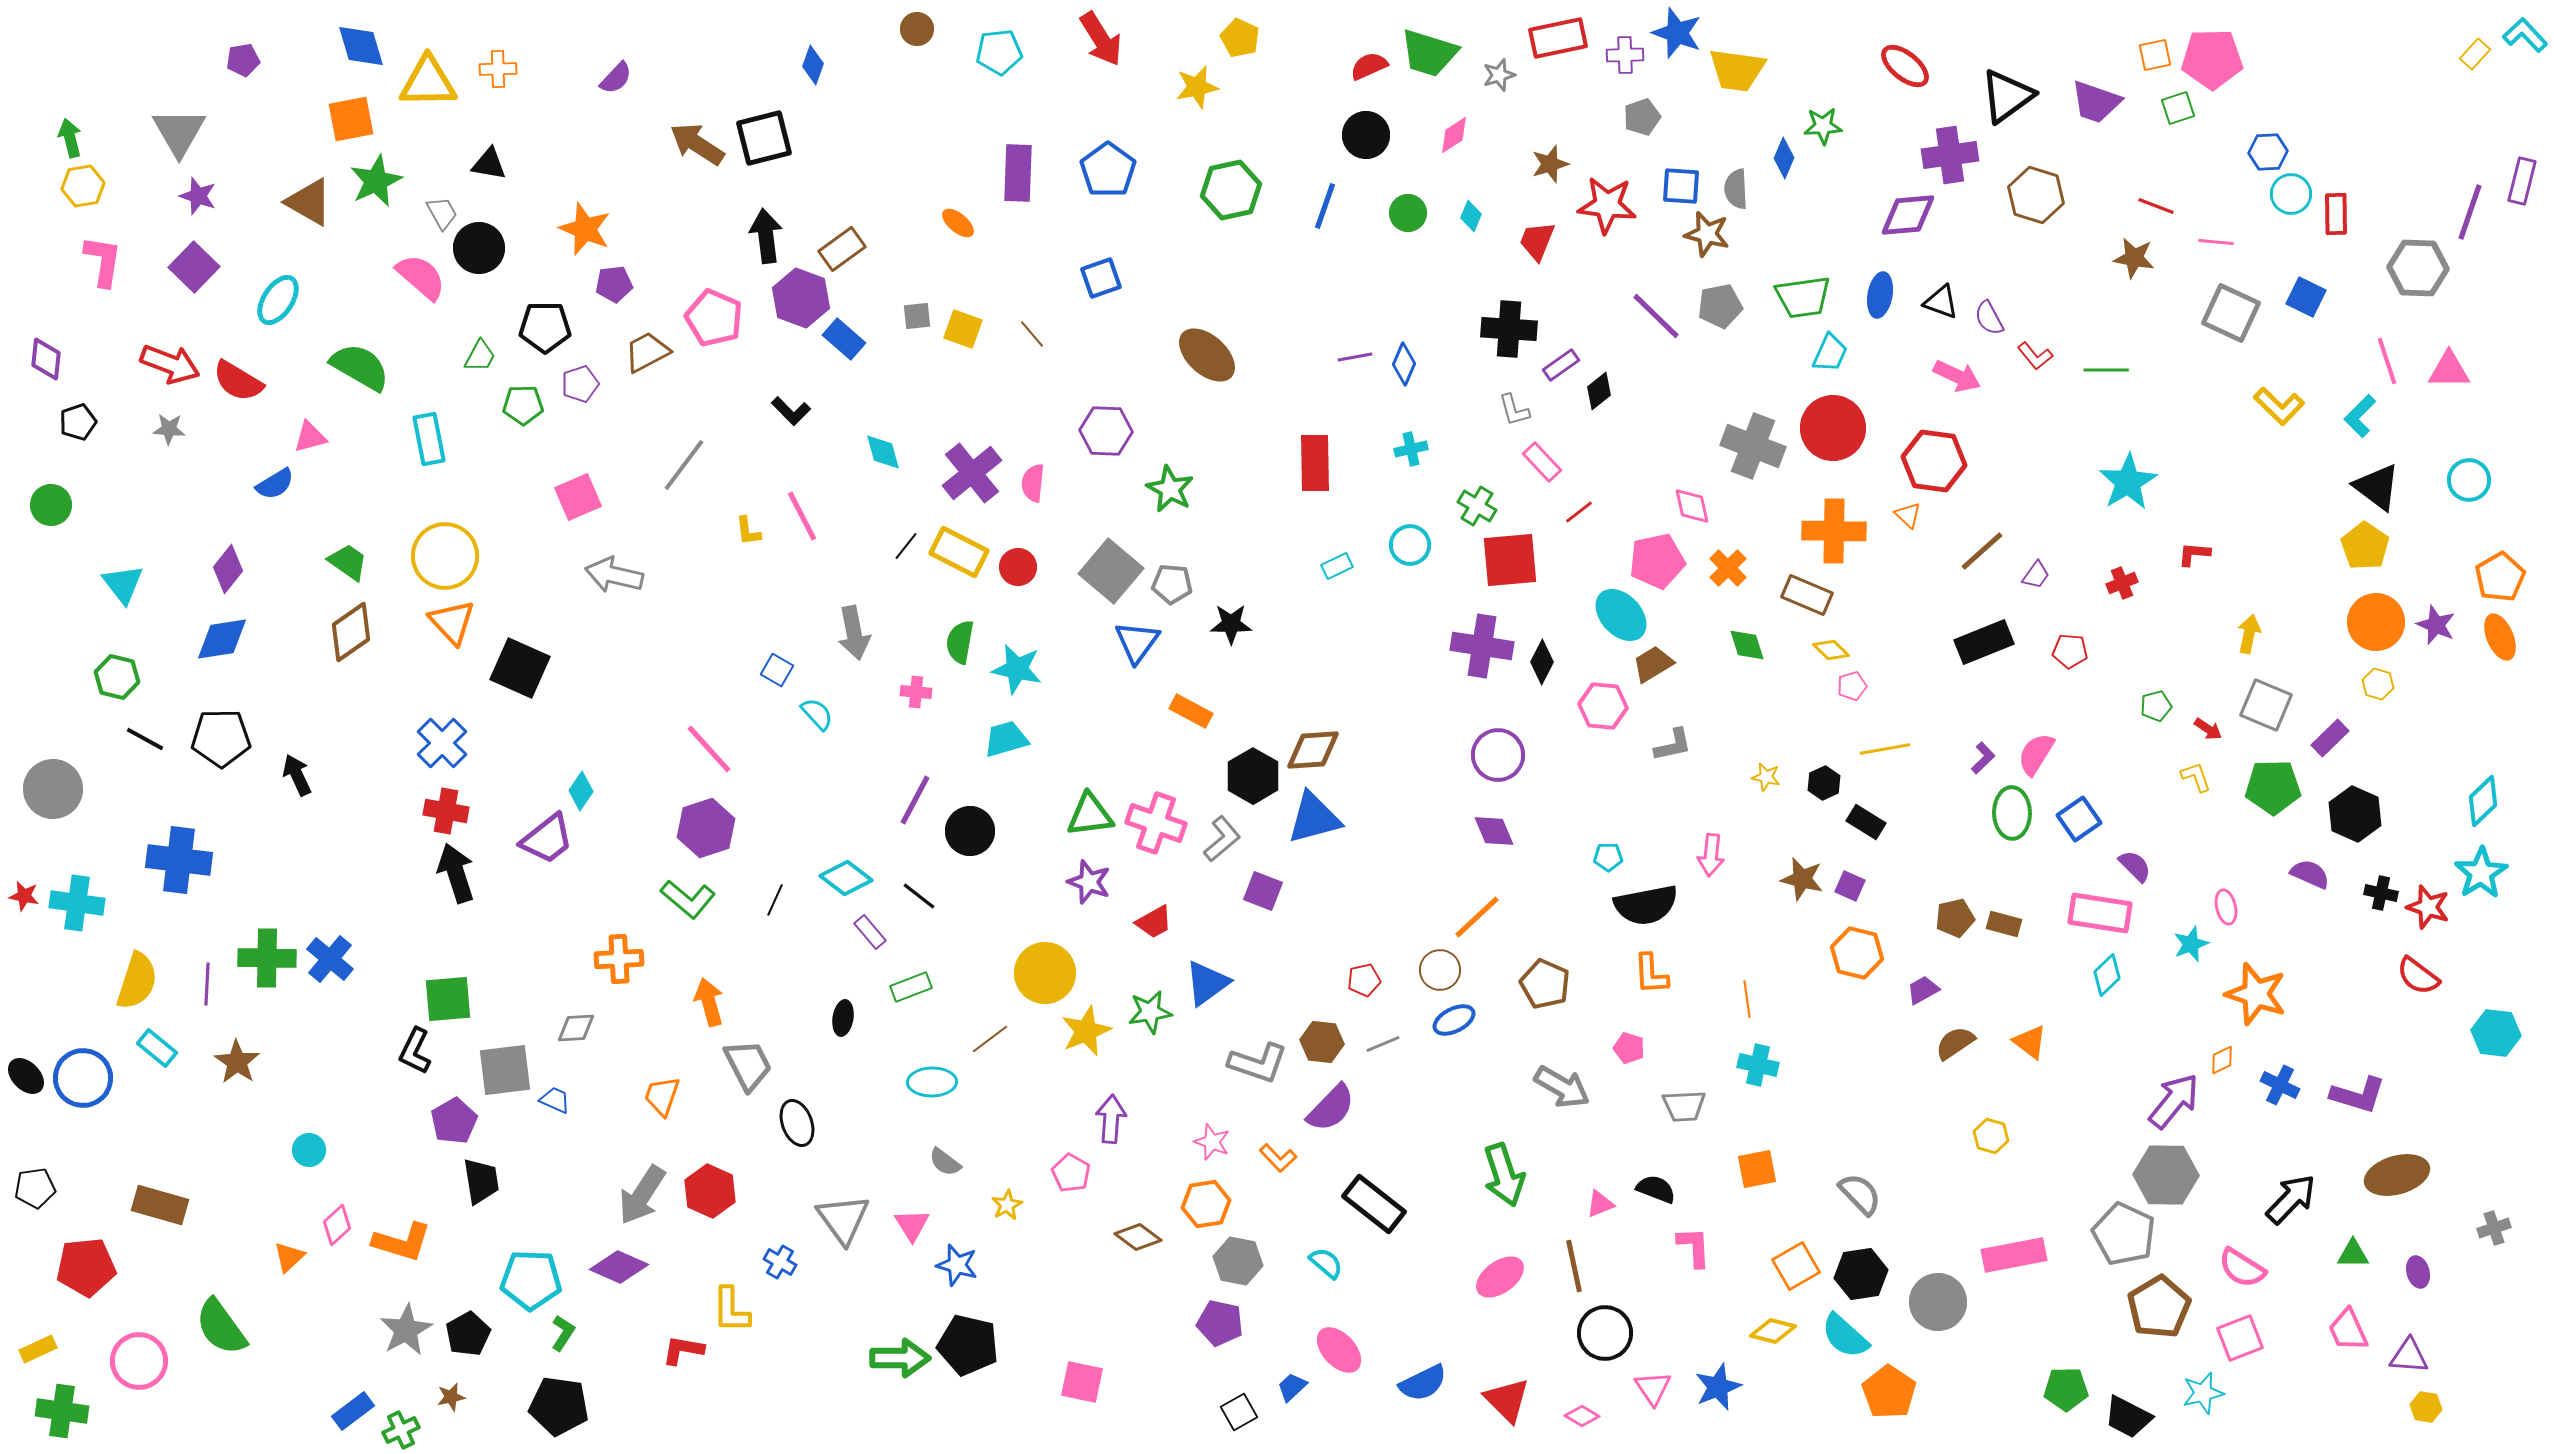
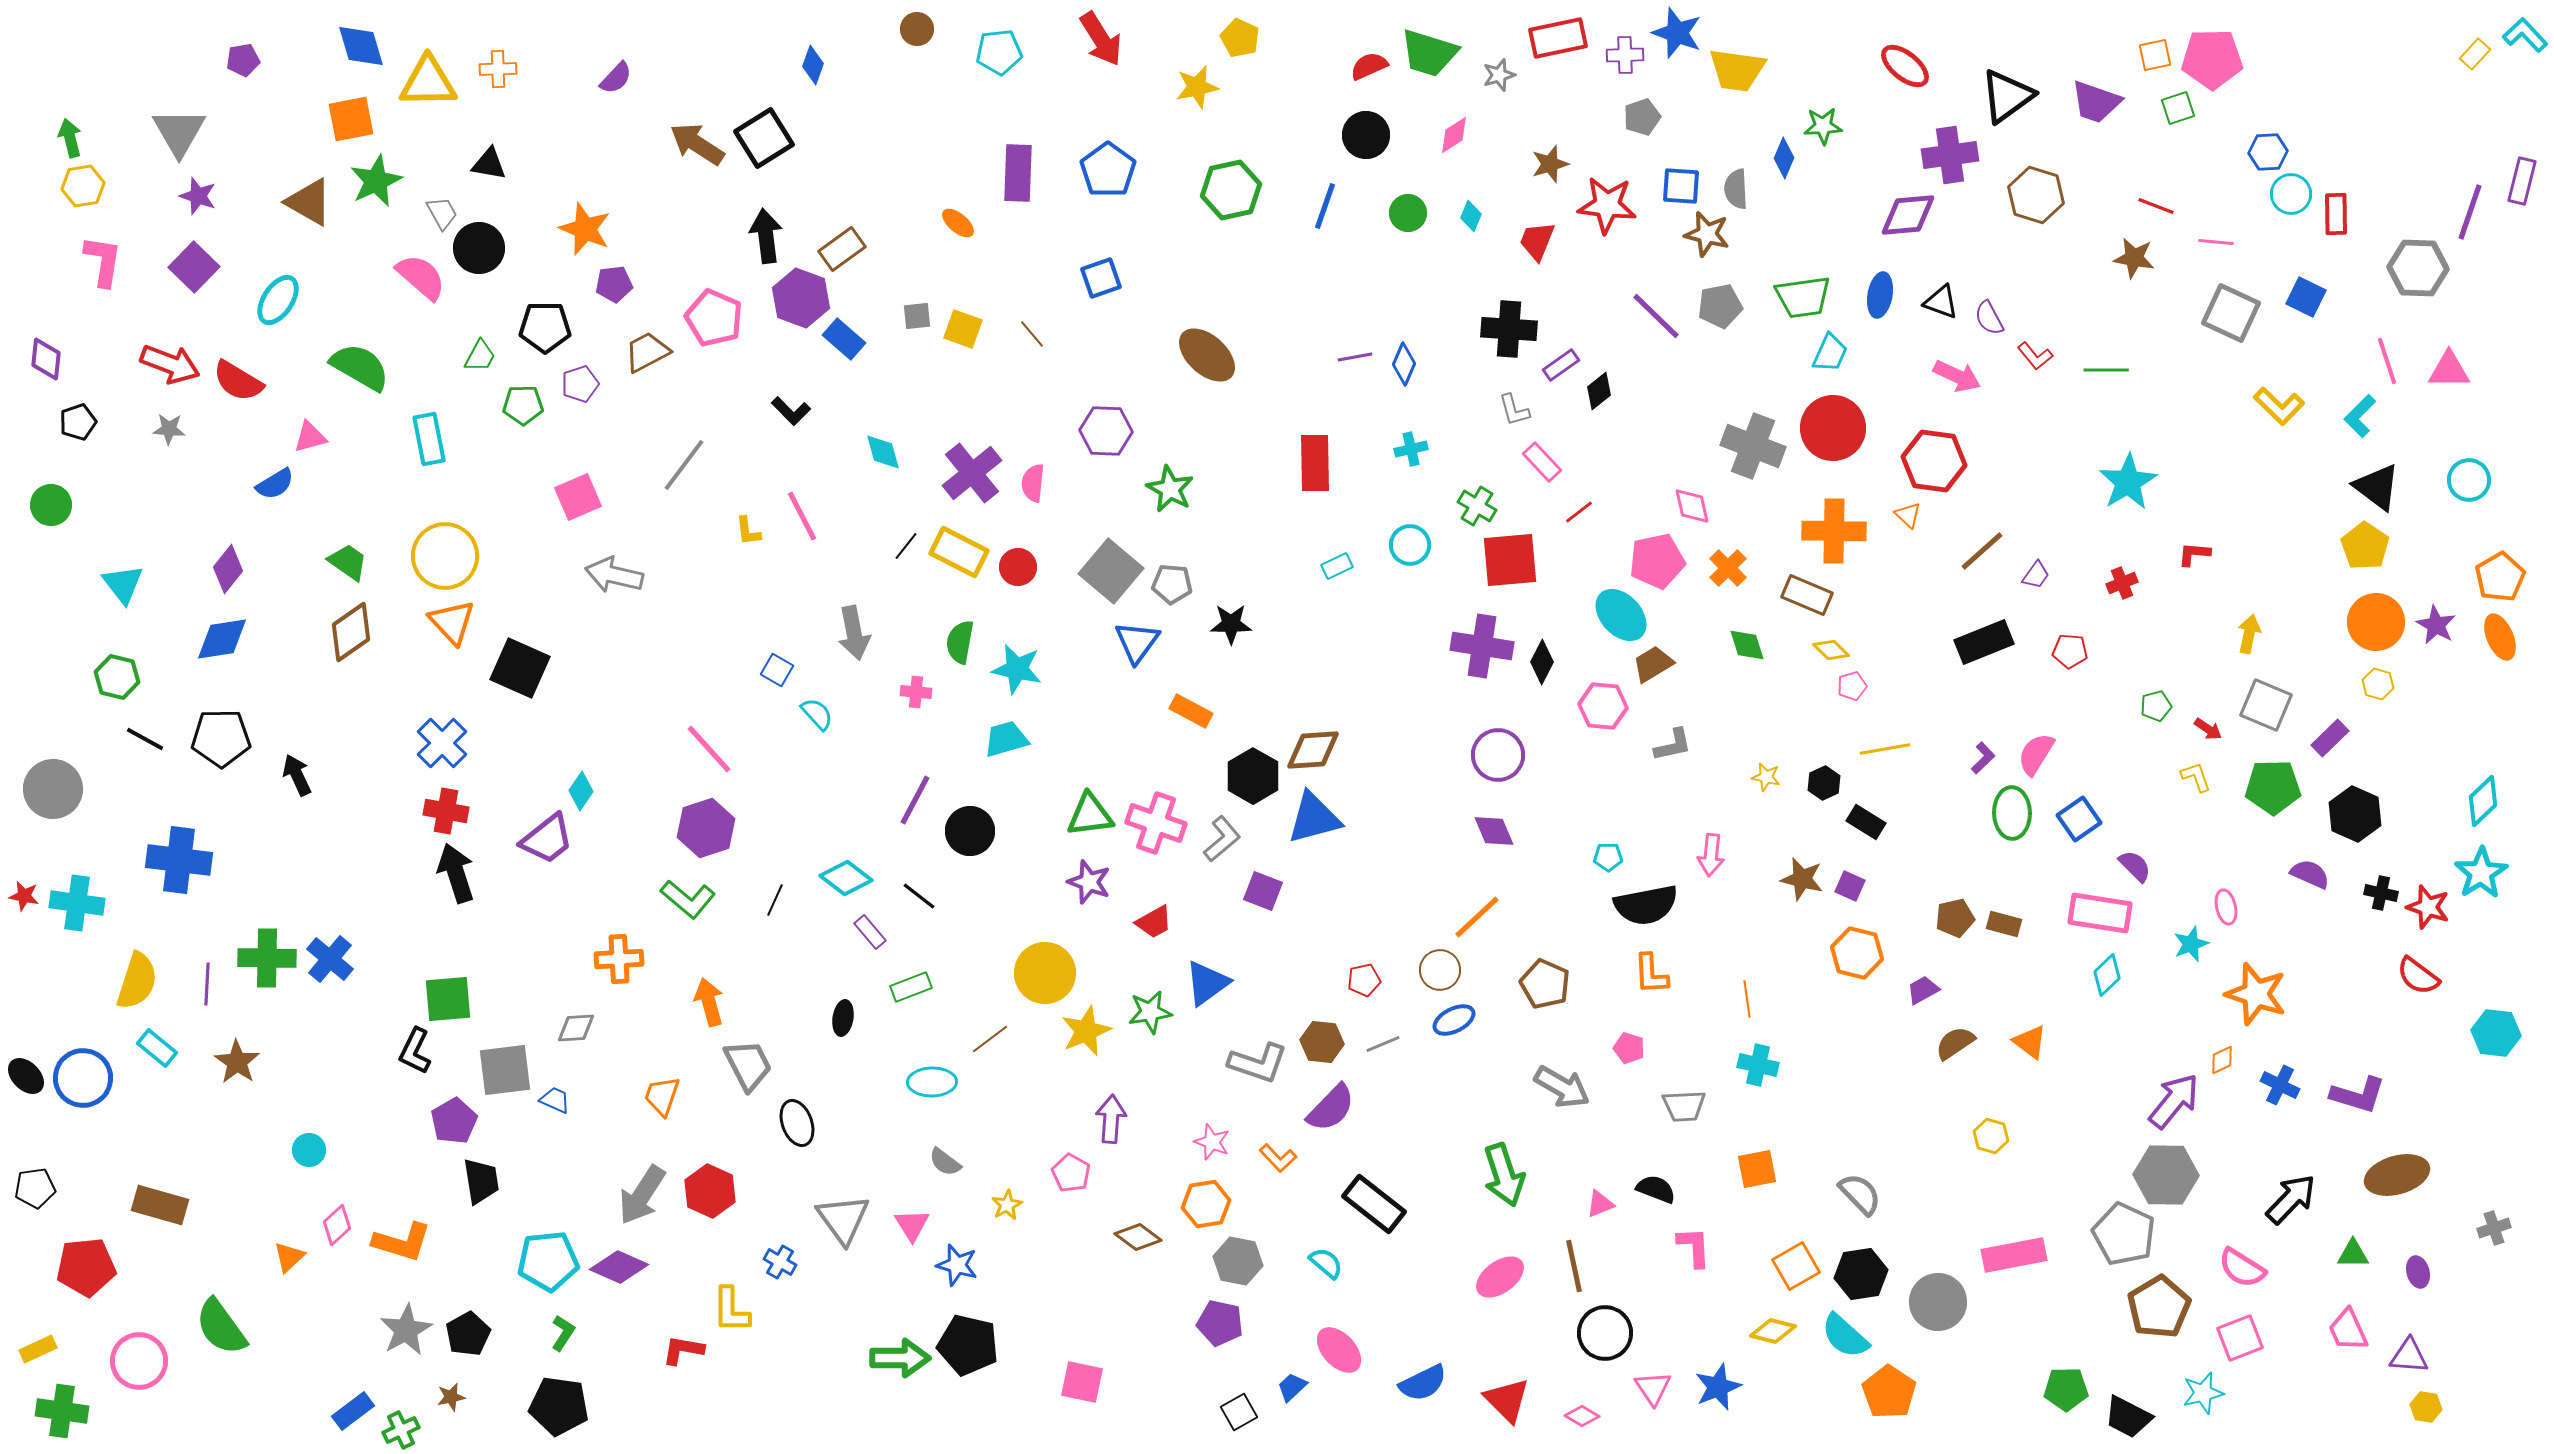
black square at (764, 138): rotated 18 degrees counterclockwise
purple star at (2436, 625): rotated 6 degrees clockwise
cyan pentagon at (531, 1280): moved 17 px right, 19 px up; rotated 8 degrees counterclockwise
